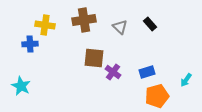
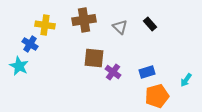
blue cross: rotated 35 degrees clockwise
cyan star: moved 2 px left, 20 px up
